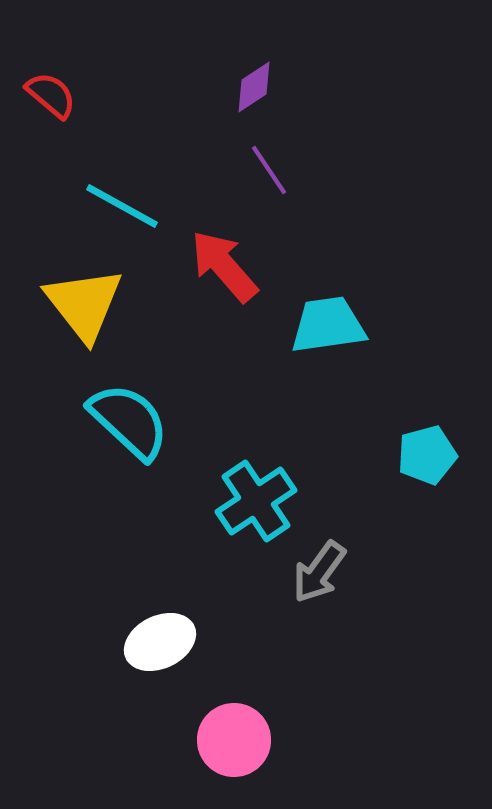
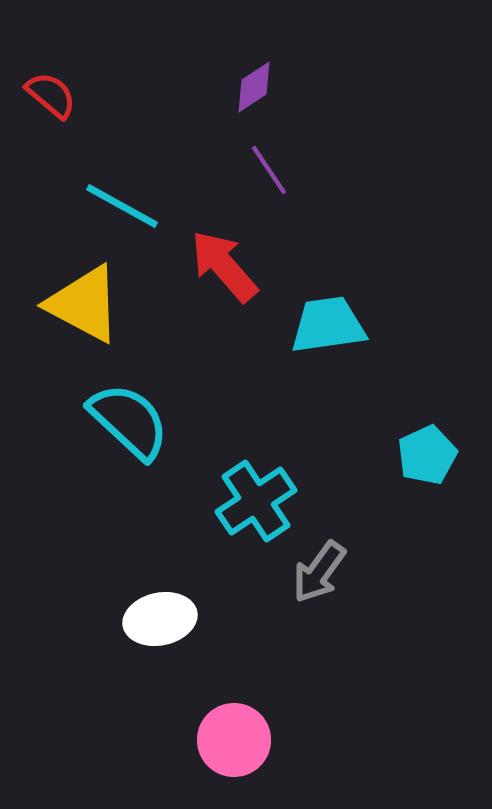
yellow triangle: rotated 24 degrees counterclockwise
cyan pentagon: rotated 10 degrees counterclockwise
white ellipse: moved 23 px up; rotated 14 degrees clockwise
